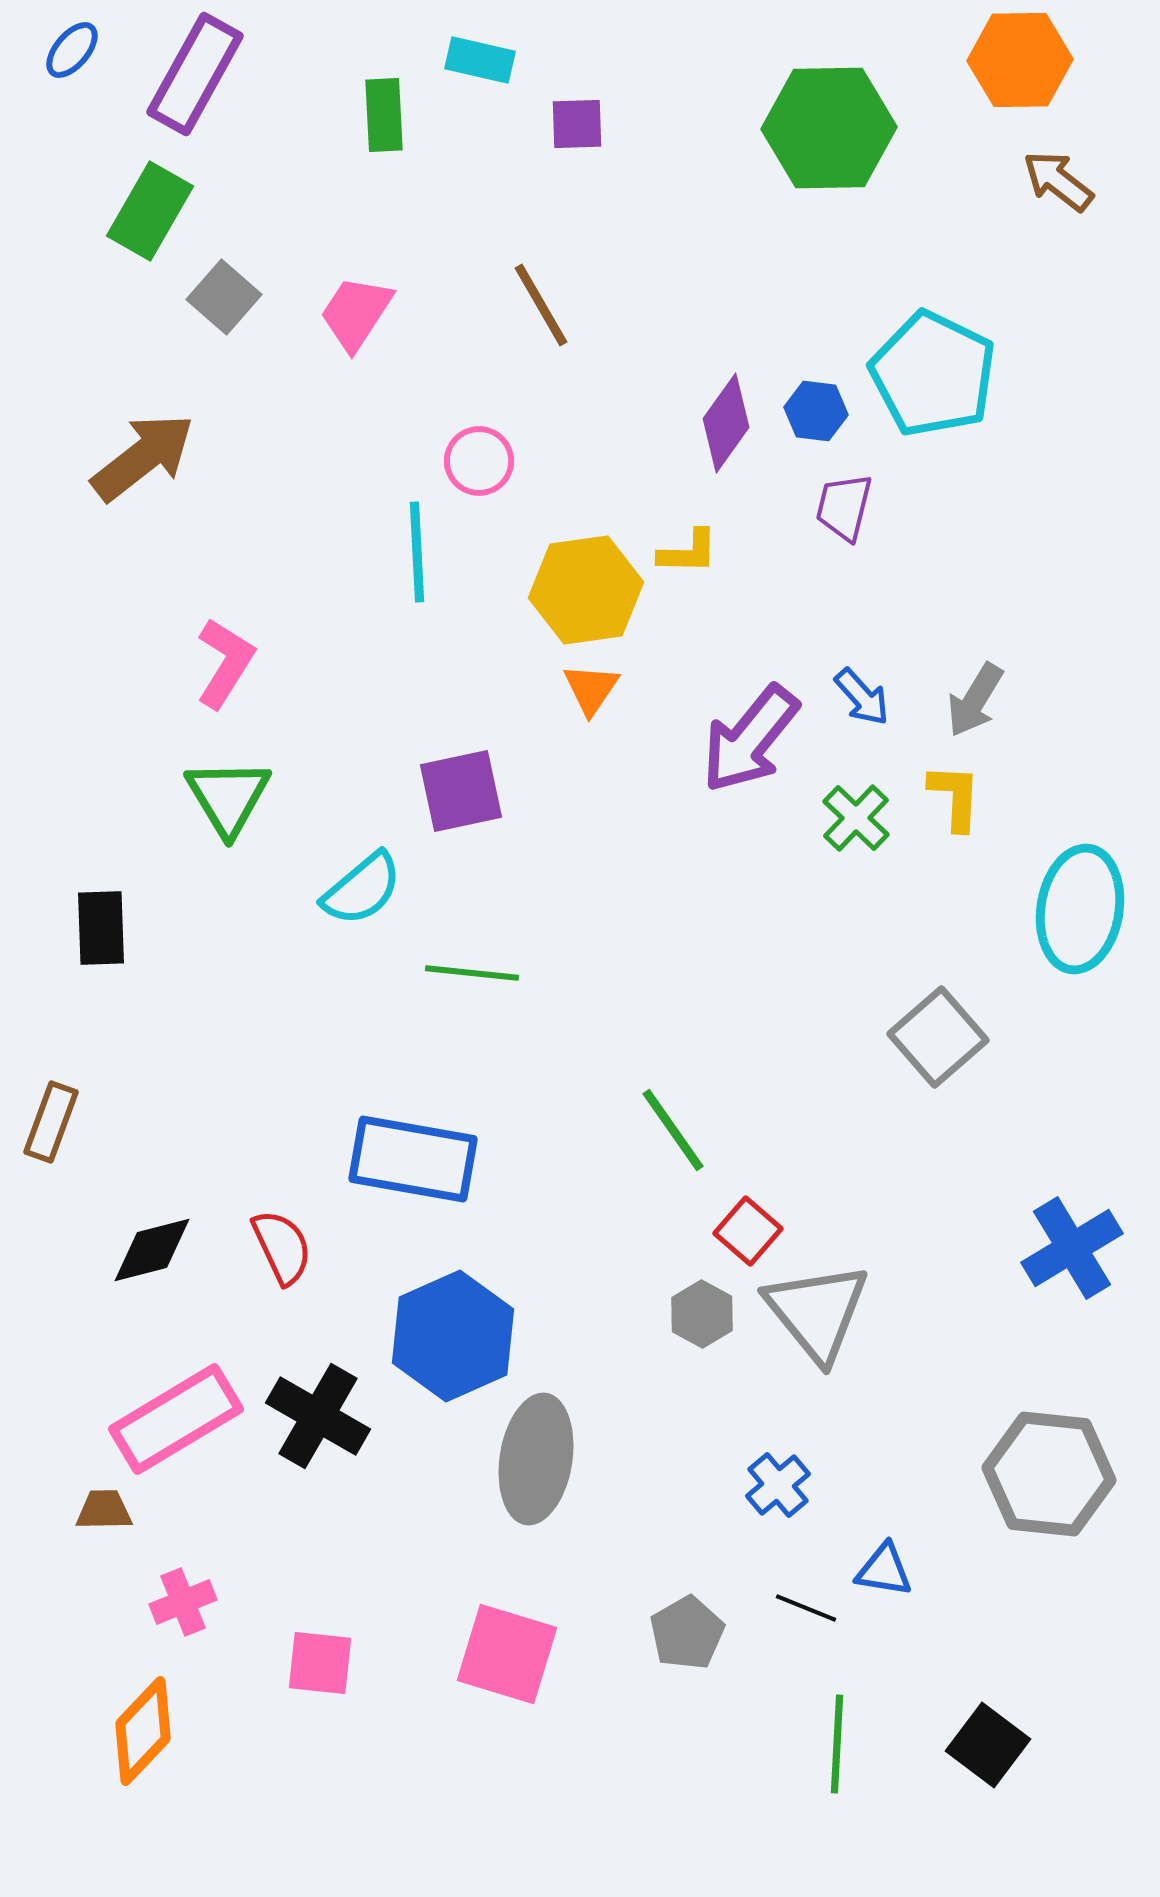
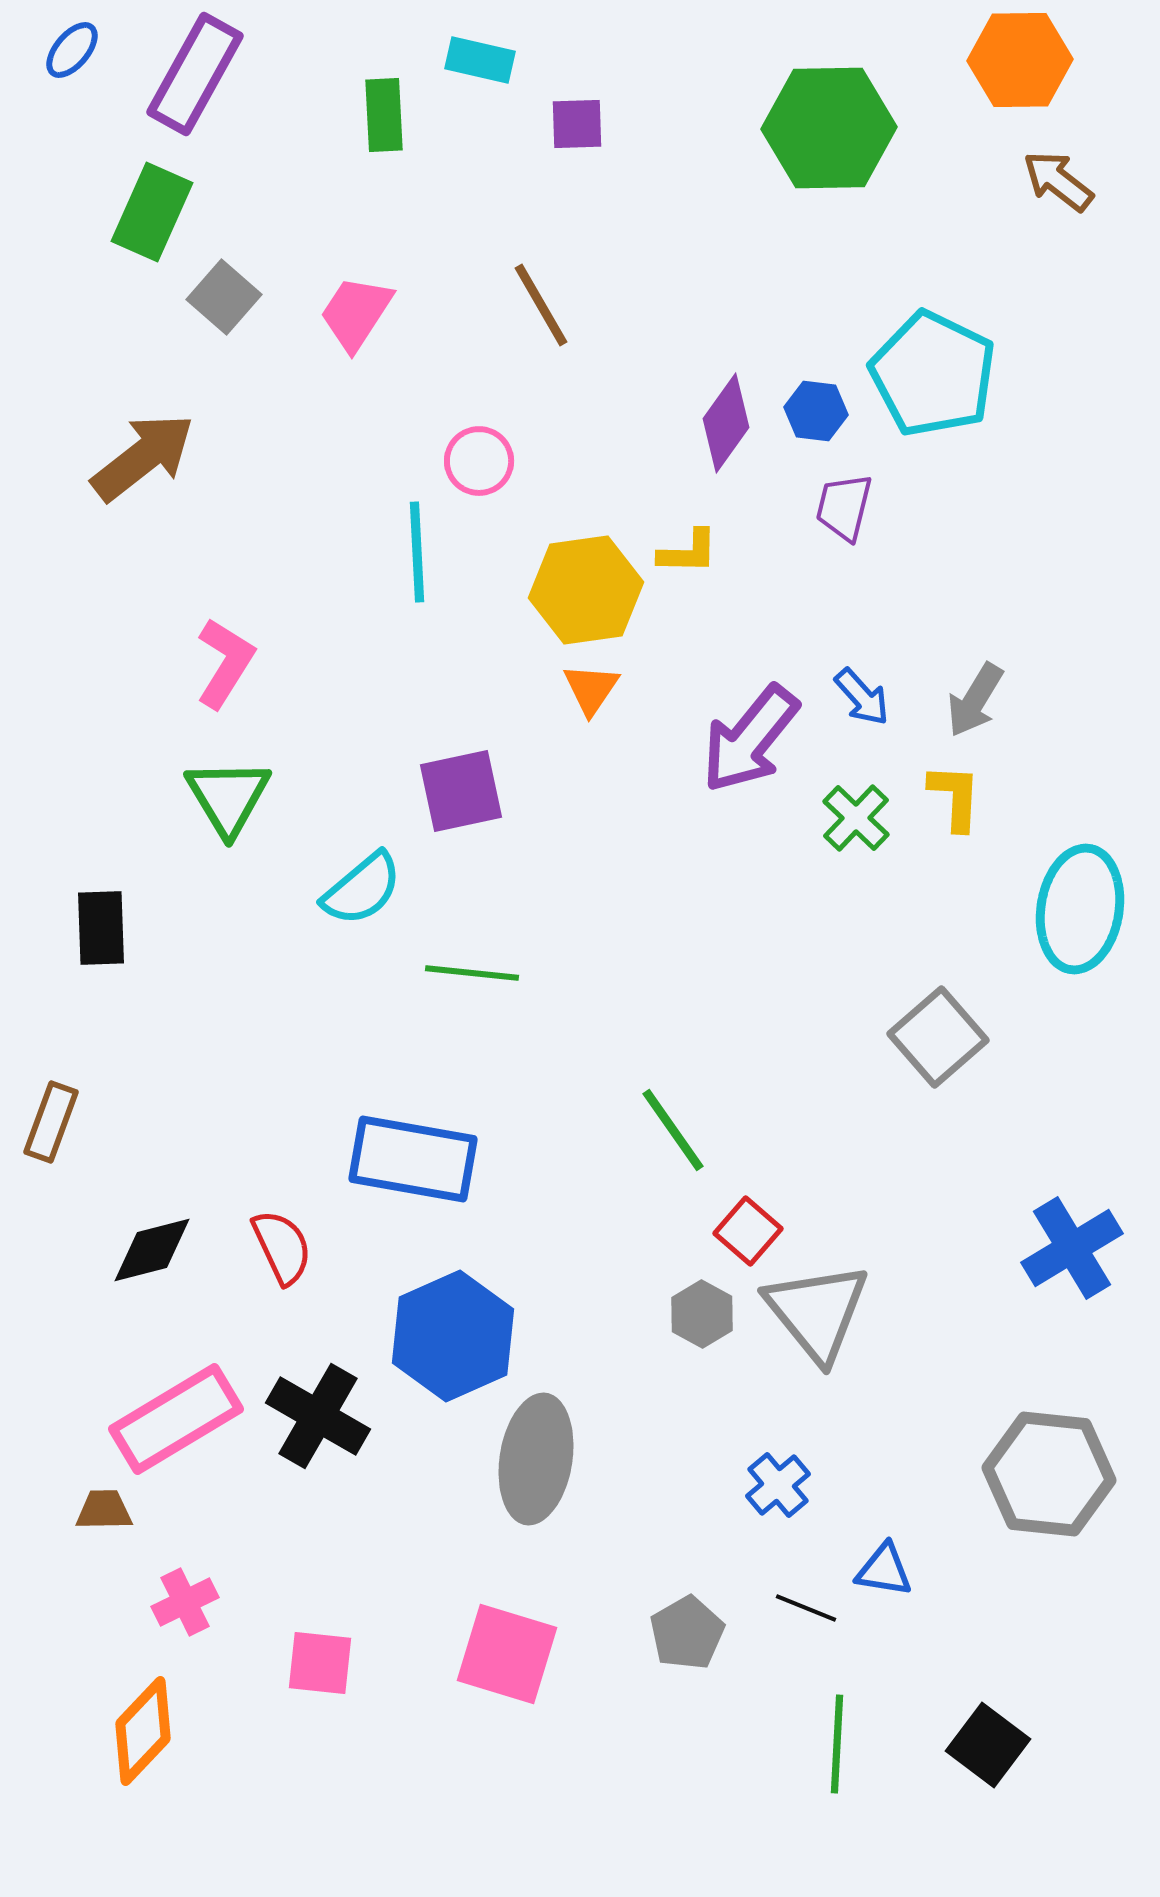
green rectangle at (150, 211): moved 2 px right, 1 px down; rotated 6 degrees counterclockwise
pink cross at (183, 1602): moved 2 px right; rotated 4 degrees counterclockwise
